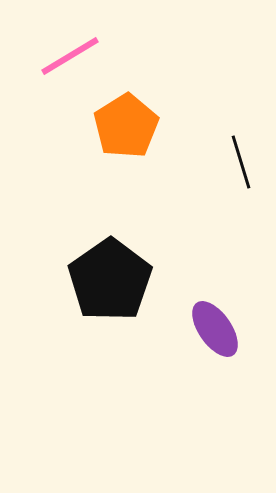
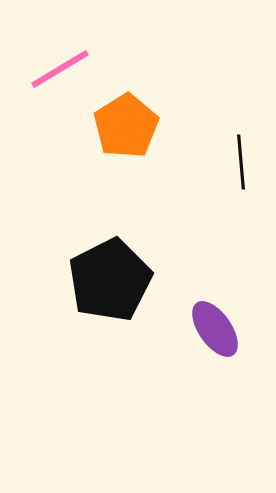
pink line: moved 10 px left, 13 px down
black line: rotated 12 degrees clockwise
black pentagon: rotated 8 degrees clockwise
